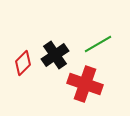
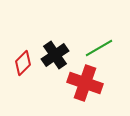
green line: moved 1 px right, 4 px down
red cross: moved 1 px up
